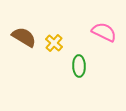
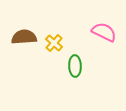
brown semicircle: rotated 35 degrees counterclockwise
green ellipse: moved 4 px left
